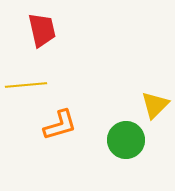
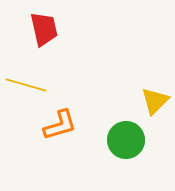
red trapezoid: moved 2 px right, 1 px up
yellow line: rotated 21 degrees clockwise
yellow triangle: moved 4 px up
